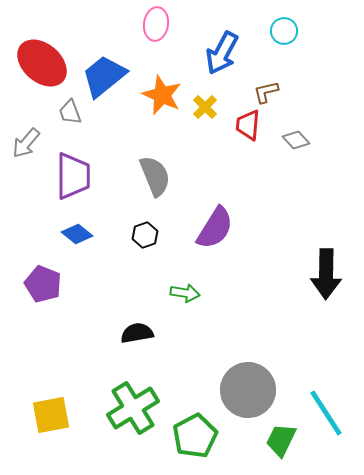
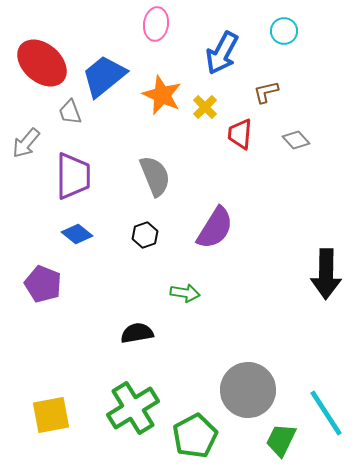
red trapezoid: moved 8 px left, 9 px down
